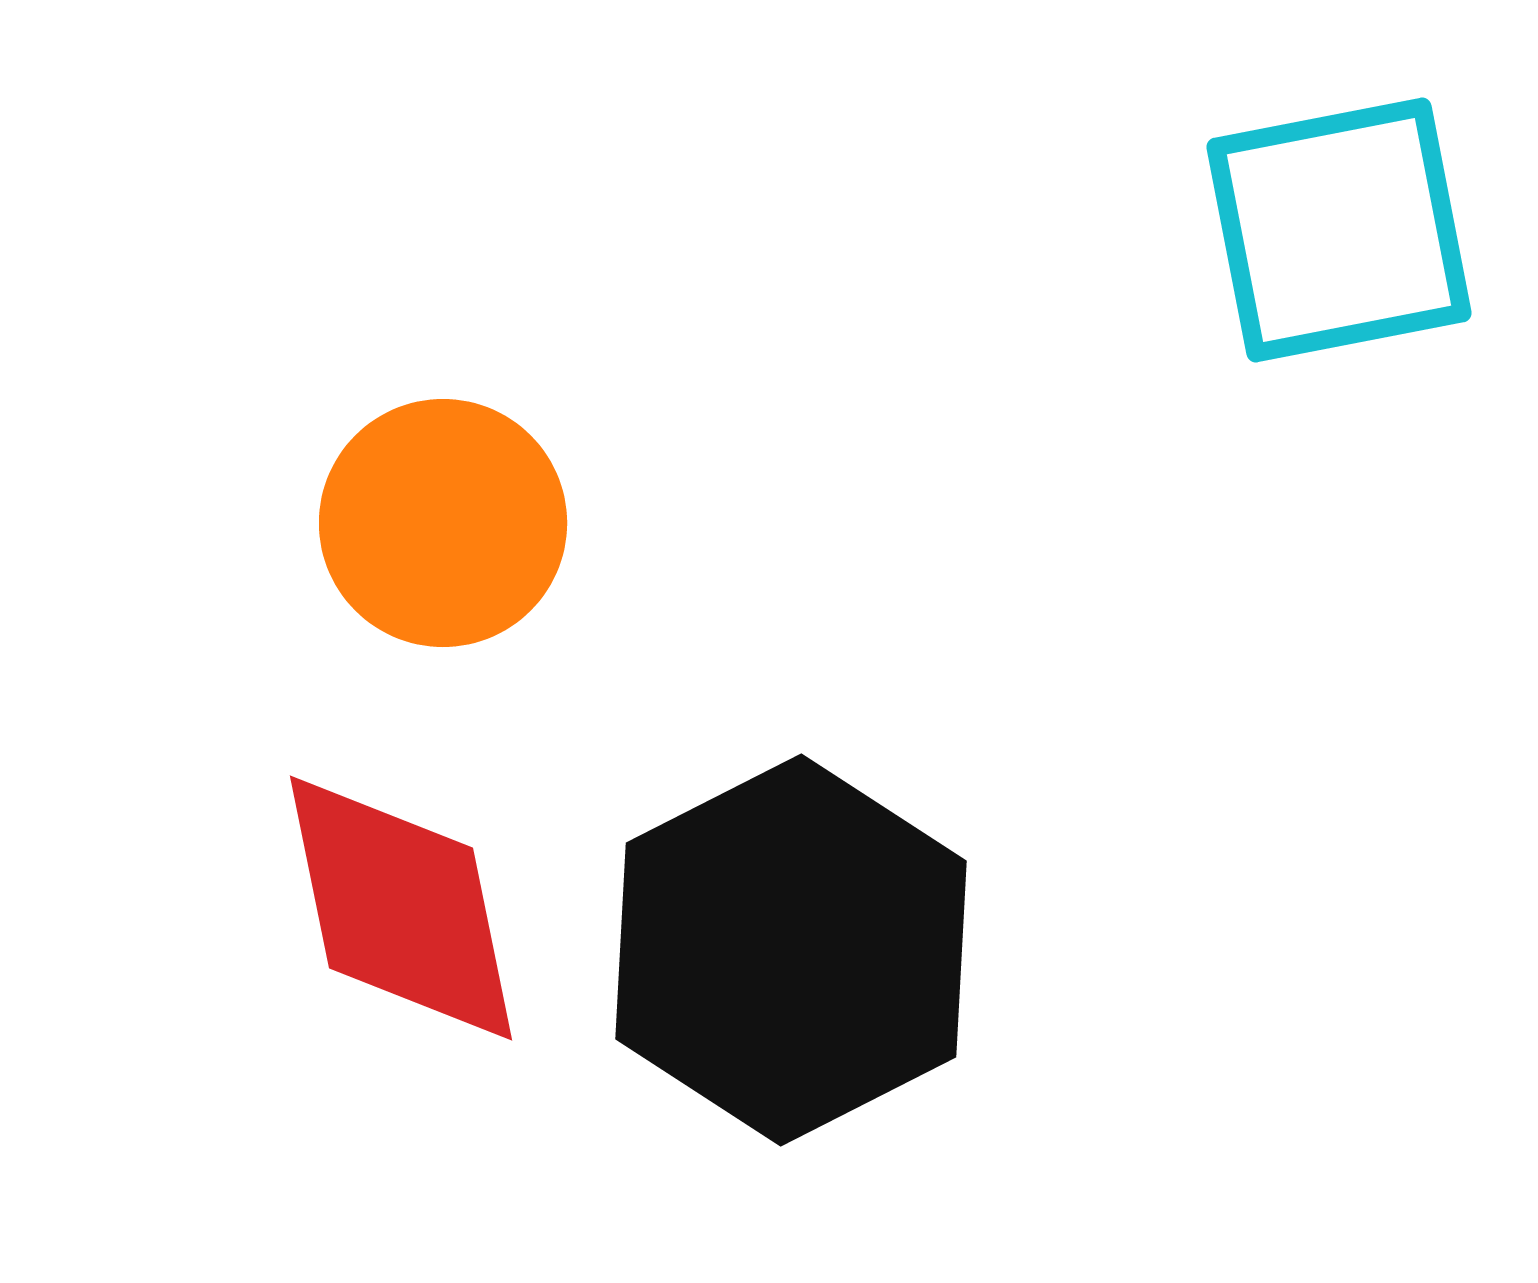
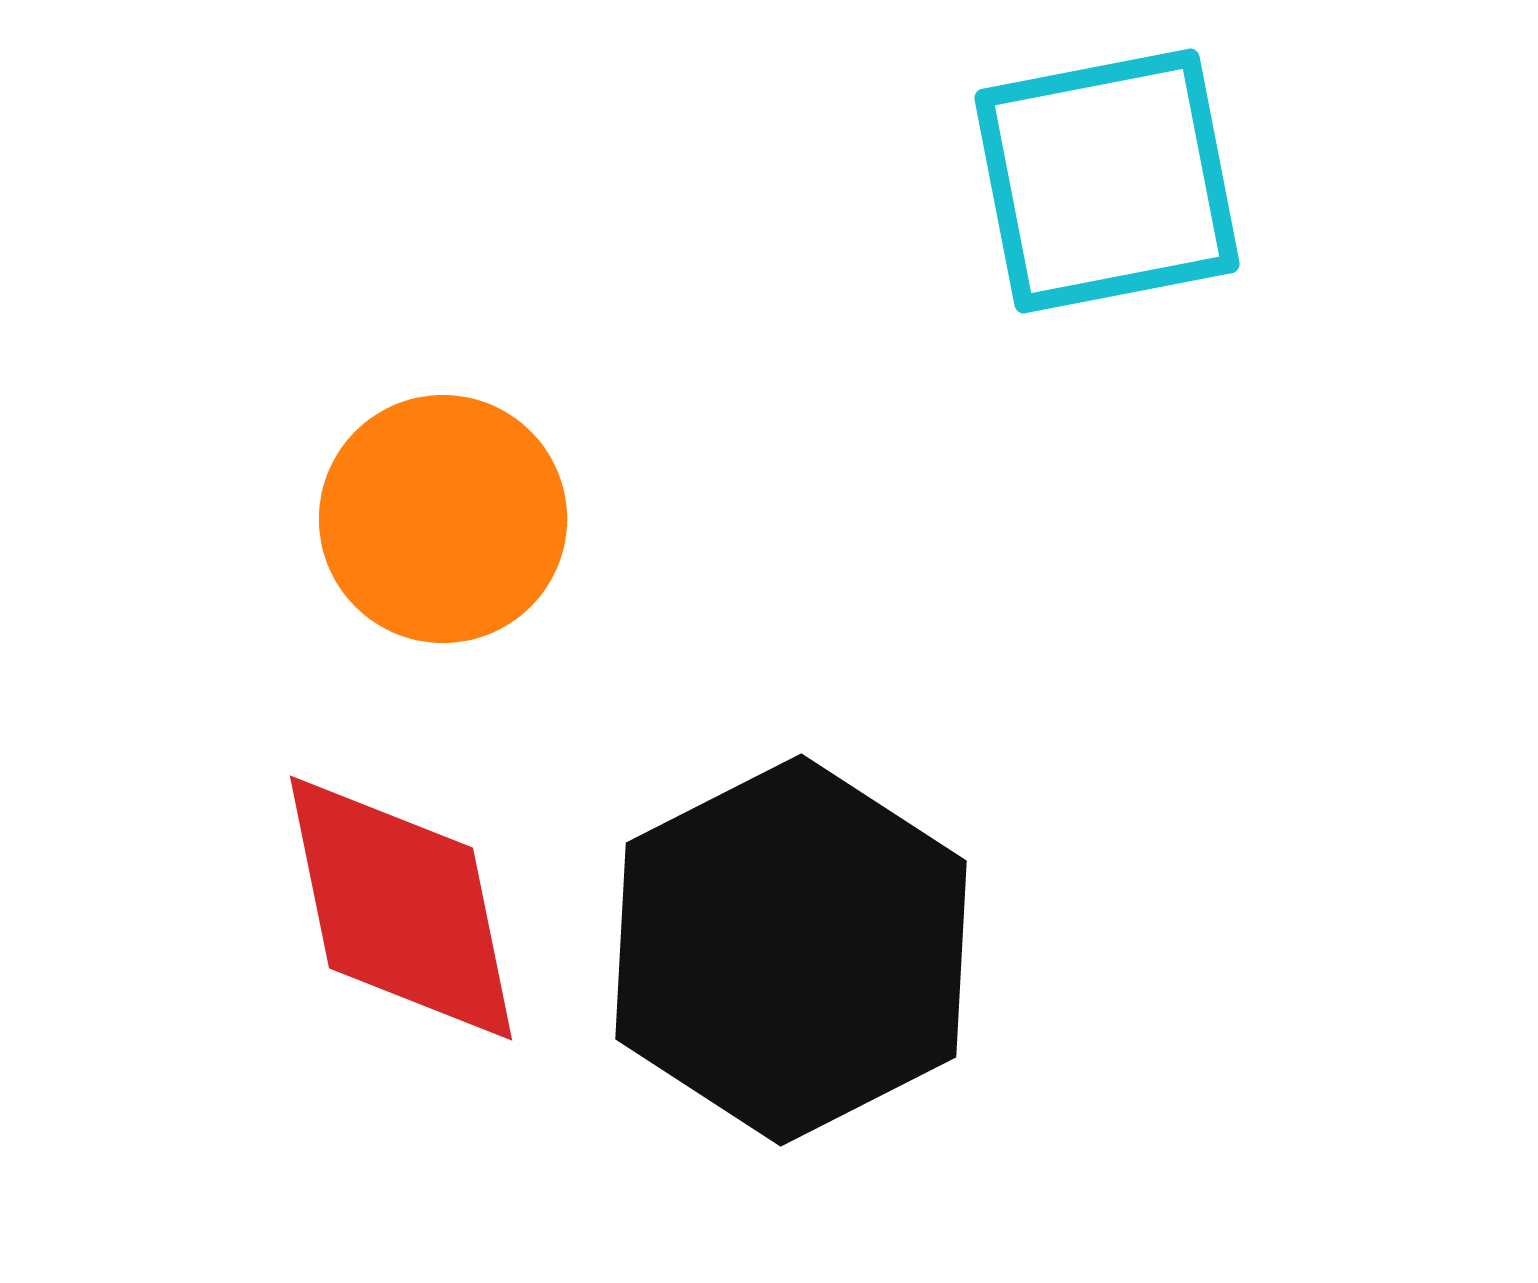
cyan square: moved 232 px left, 49 px up
orange circle: moved 4 px up
